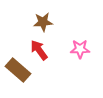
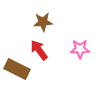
brown rectangle: moved 1 px left, 1 px up; rotated 15 degrees counterclockwise
